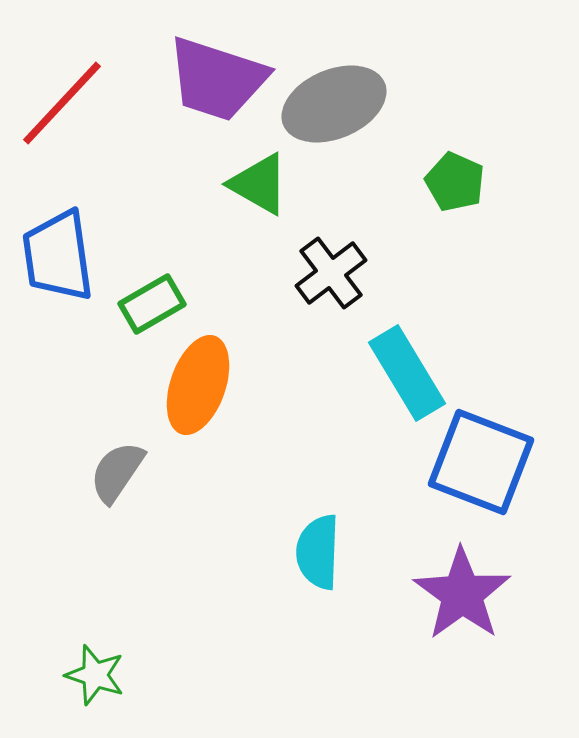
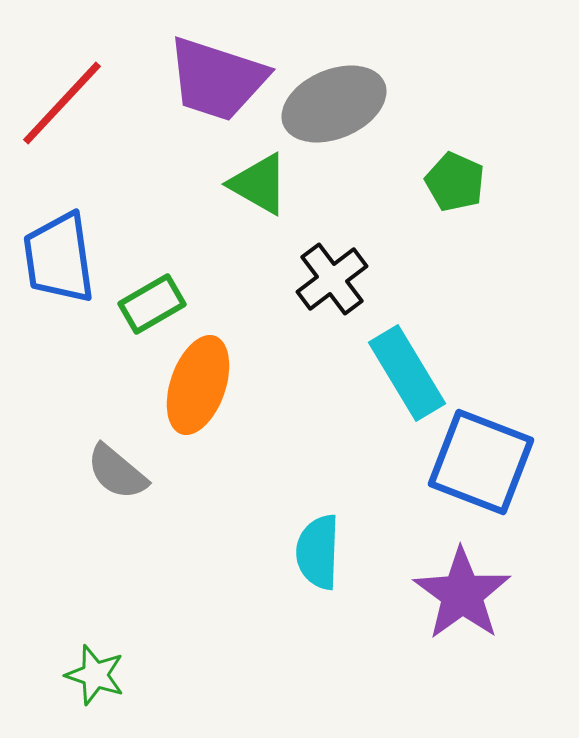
blue trapezoid: moved 1 px right, 2 px down
black cross: moved 1 px right, 6 px down
gray semicircle: rotated 84 degrees counterclockwise
